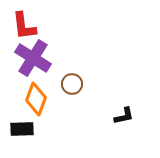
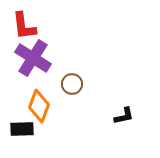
orange diamond: moved 3 px right, 7 px down
